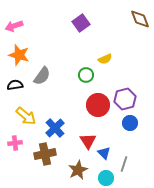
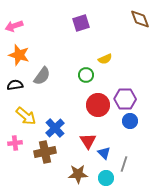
purple square: rotated 18 degrees clockwise
purple hexagon: rotated 15 degrees clockwise
blue circle: moved 2 px up
brown cross: moved 2 px up
brown star: moved 4 px down; rotated 24 degrees clockwise
